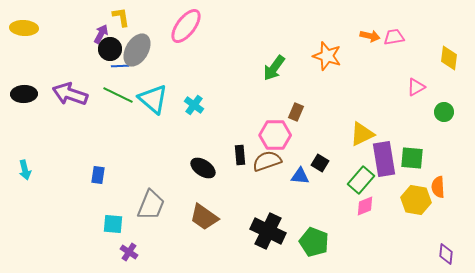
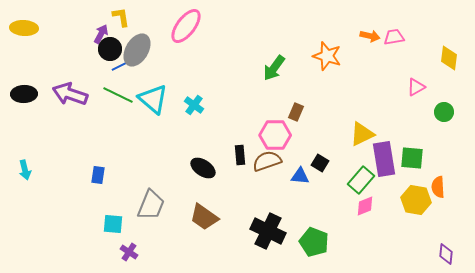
blue line at (120, 66): rotated 24 degrees counterclockwise
